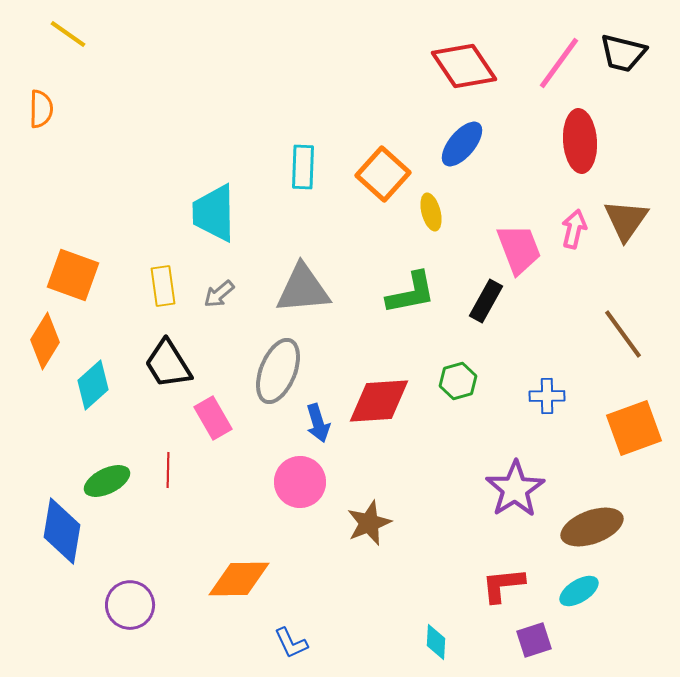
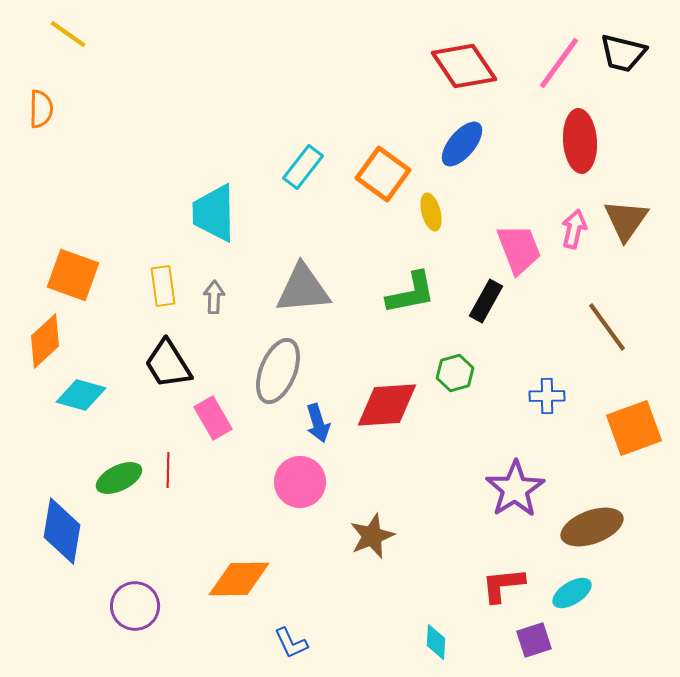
cyan rectangle at (303, 167): rotated 36 degrees clockwise
orange square at (383, 174): rotated 6 degrees counterclockwise
gray arrow at (219, 294): moved 5 px left, 3 px down; rotated 132 degrees clockwise
brown line at (623, 334): moved 16 px left, 7 px up
orange diamond at (45, 341): rotated 16 degrees clockwise
green hexagon at (458, 381): moved 3 px left, 8 px up
cyan diamond at (93, 385): moved 12 px left, 10 px down; rotated 57 degrees clockwise
red diamond at (379, 401): moved 8 px right, 4 px down
green ellipse at (107, 481): moved 12 px right, 3 px up
brown star at (369, 523): moved 3 px right, 13 px down
cyan ellipse at (579, 591): moved 7 px left, 2 px down
purple circle at (130, 605): moved 5 px right, 1 px down
